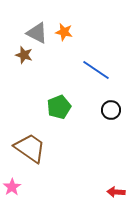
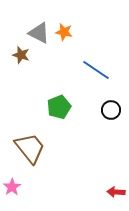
gray triangle: moved 2 px right
brown star: moved 3 px left
brown trapezoid: rotated 16 degrees clockwise
